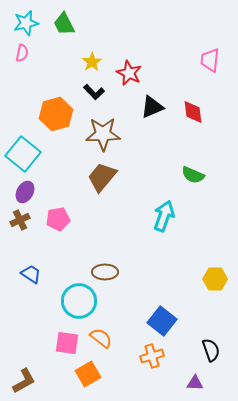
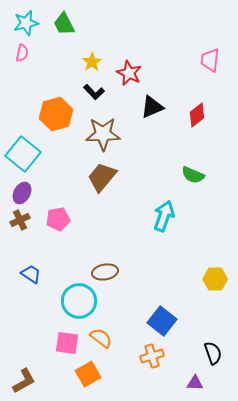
red diamond: moved 4 px right, 3 px down; rotated 60 degrees clockwise
purple ellipse: moved 3 px left, 1 px down
brown ellipse: rotated 10 degrees counterclockwise
black semicircle: moved 2 px right, 3 px down
